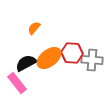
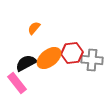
red hexagon: rotated 10 degrees counterclockwise
